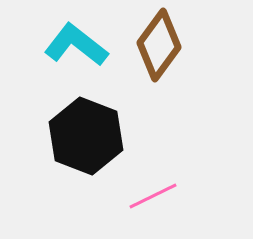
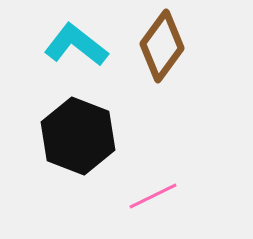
brown diamond: moved 3 px right, 1 px down
black hexagon: moved 8 px left
